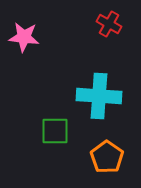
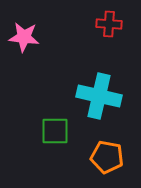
red cross: rotated 25 degrees counterclockwise
cyan cross: rotated 9 degrees clockwise
orange pentagon: rotated 24 degrees counterclockwise
